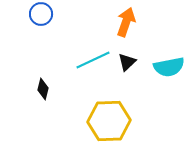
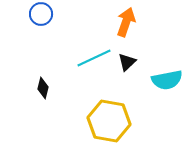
cyan line: moved 1 px right, 2 px up
cyan semicircle: moved 2 px left, 13 px down
black diamond: moved 1 px up
yellow hexagon: rotated 12 degrees clockwise
